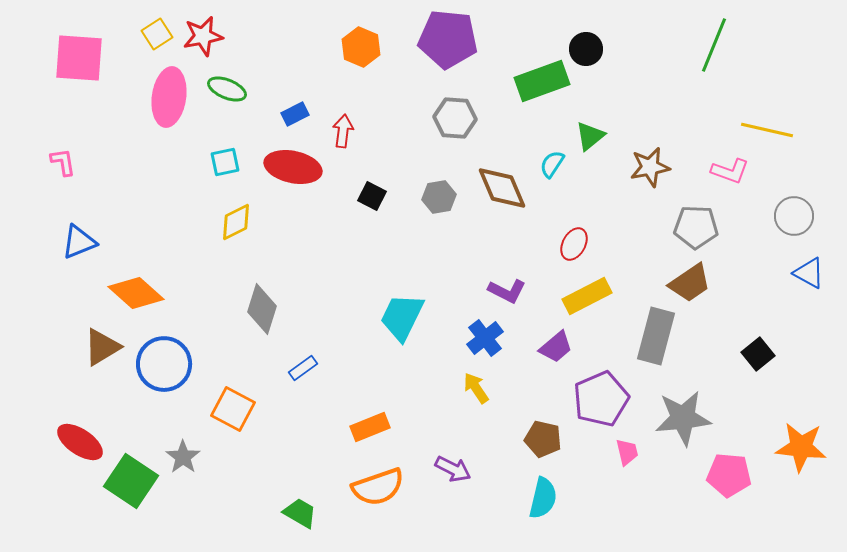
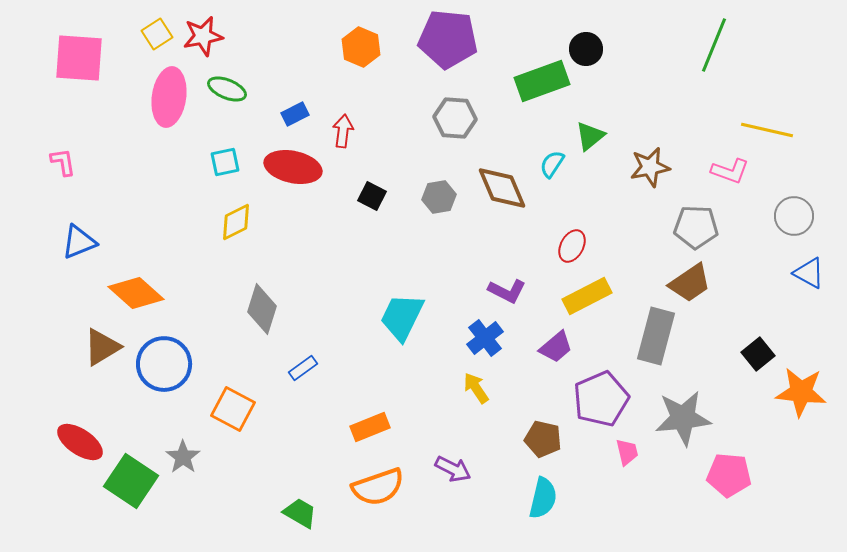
red ellipse at (574, 244): moved 2 px left, 2 px down
orange star at (801, 447): moved 55 px up
